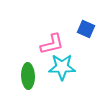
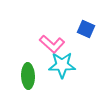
pink L-shape: rotated 55 degrees clockwise
cyan star: moved 2 px up
